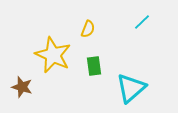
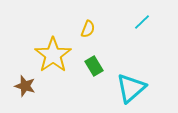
yellow star: rotated 12 degrees clockwise
green rectangle: rotated 24 degrees counterclockwise
brown star: moved 3 px right, 1 px up
